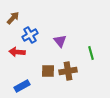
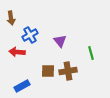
brown arrow: moved 2 px left; rotated 128 degrees clockwise
